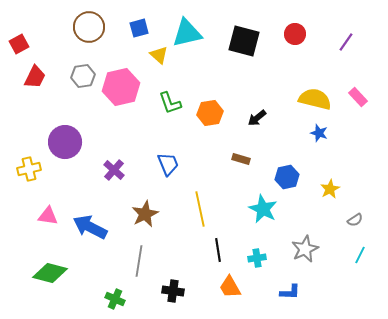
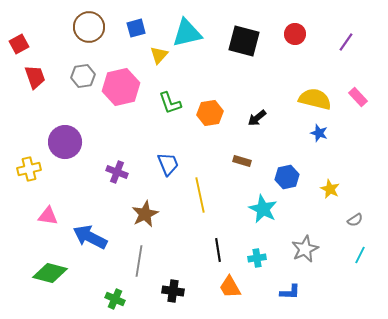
blue square: moved 3 px left
yellow triangle: rotated 30 degrees clockwise
red trapezoid: rotated 45 degrees counterclockwise
brown rectangle: moved 1 px right, 2 px down
purple cross: moved 3 px right, 2 px down; rotated 20 degrees counterclockwise
yellow star: rotated 18 degrees counterclockwise
yellow line: moved 14 px up
blue arrow: moved 10 px down
